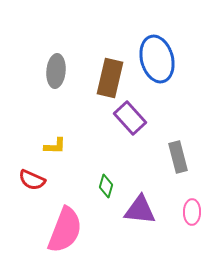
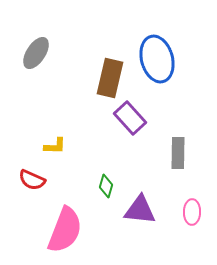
gray ellipse: moved 20 px left, 18 px up; rotated 28 degrees clockwise
gray rectangle: moved 4 px up; rotated 16 degrees clockwise
